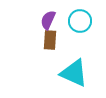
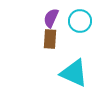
purple semicircle: moved 3 px right, 2 px up
brown rectangle: moved 1 px up
